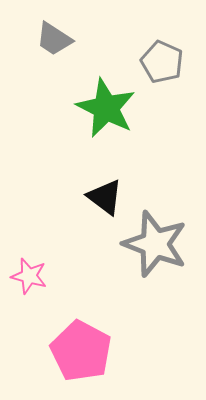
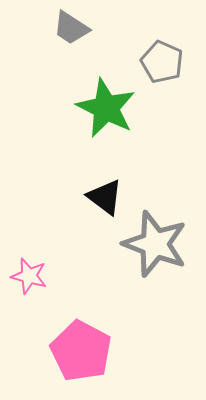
gray trapezoid: moved 17 px right, 11 px up
